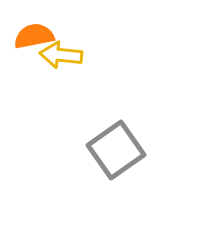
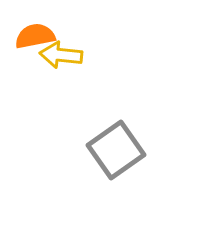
orange semicircle: moved 1 px right
